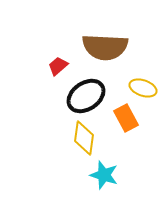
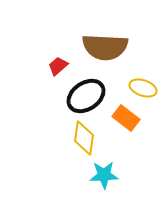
orange rectangle: rotated 24 degrees counterclockwise
cyan star: rotated 20 degrees counterclockwise
